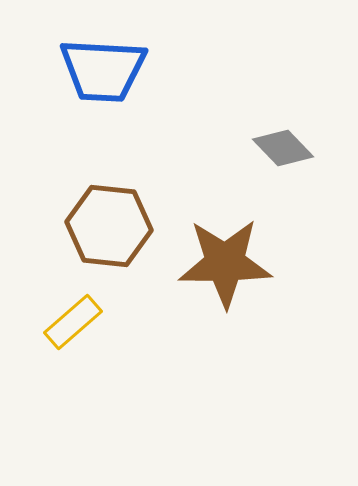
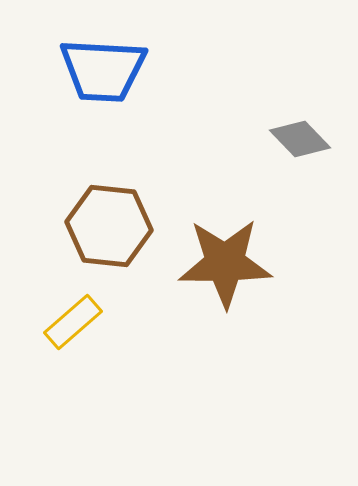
gray diamond: moved 17 px right, 9 px up
